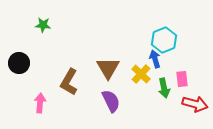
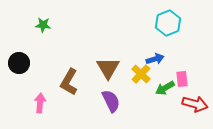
cyan hexagon: moved 4 px right, 17 px up
blue arrow: rotated 90 degrees clockwise
green arrow: moved 1 px right; rotated 72 degrees clockwise
